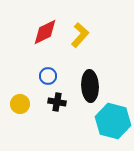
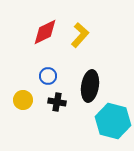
black ellipse: rotated 12 degrees clockwise
yellow circle: moved 3 px right, 4 px up
